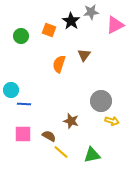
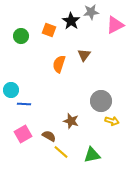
pink square: rotated 30 degrees counterclockwise
